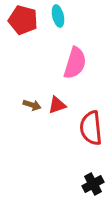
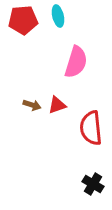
red pentagon: rotated 20 degrees counterclockwise
pink semicircle: moved 1 px right, 1 px up
black cross: rotated 30 degrees counterclockwise
